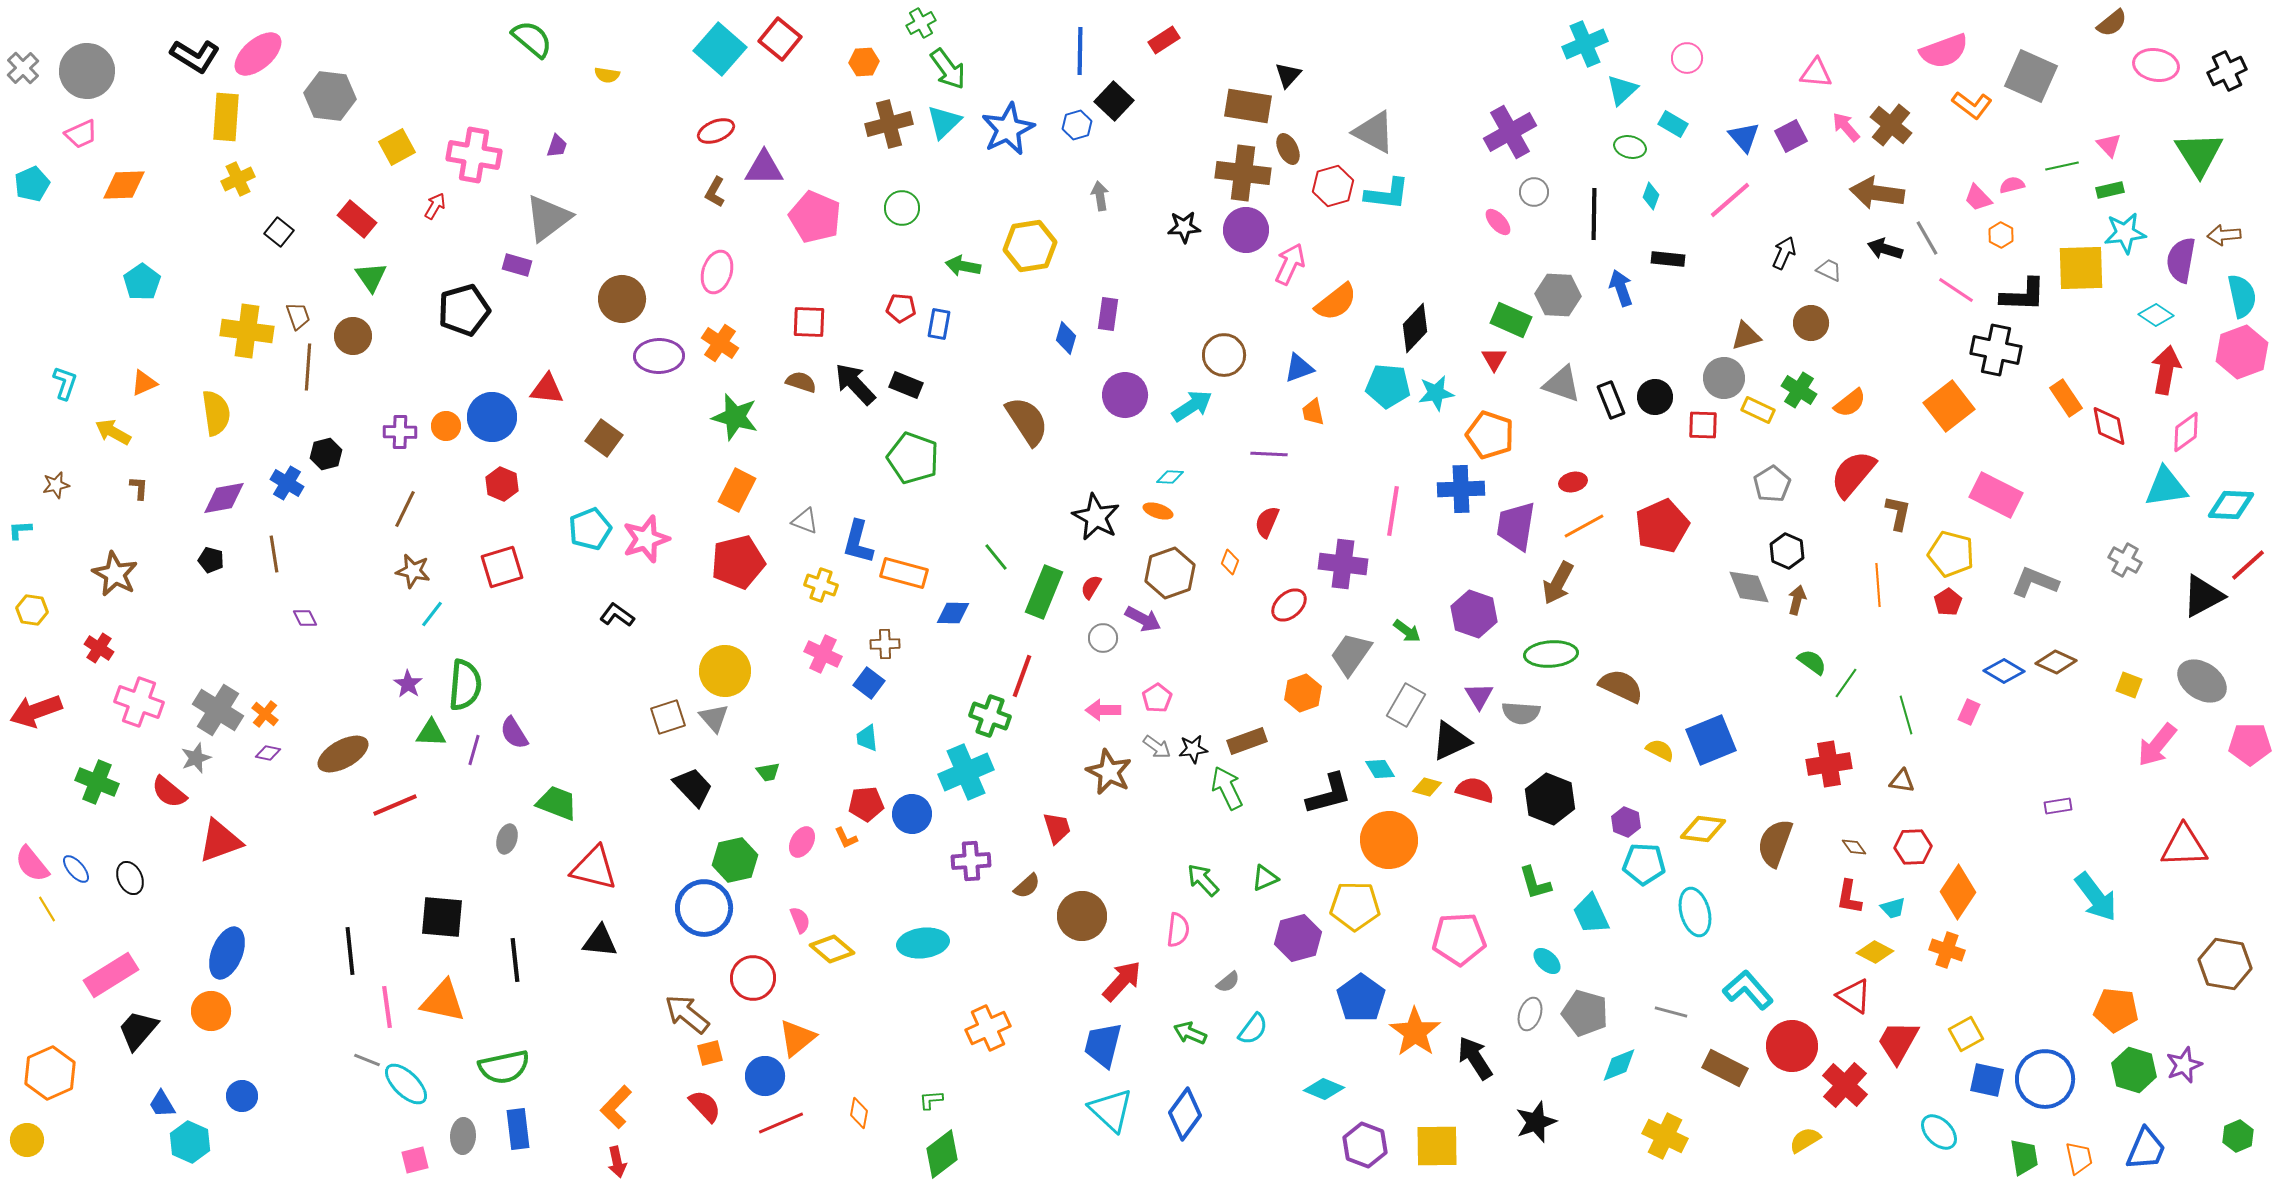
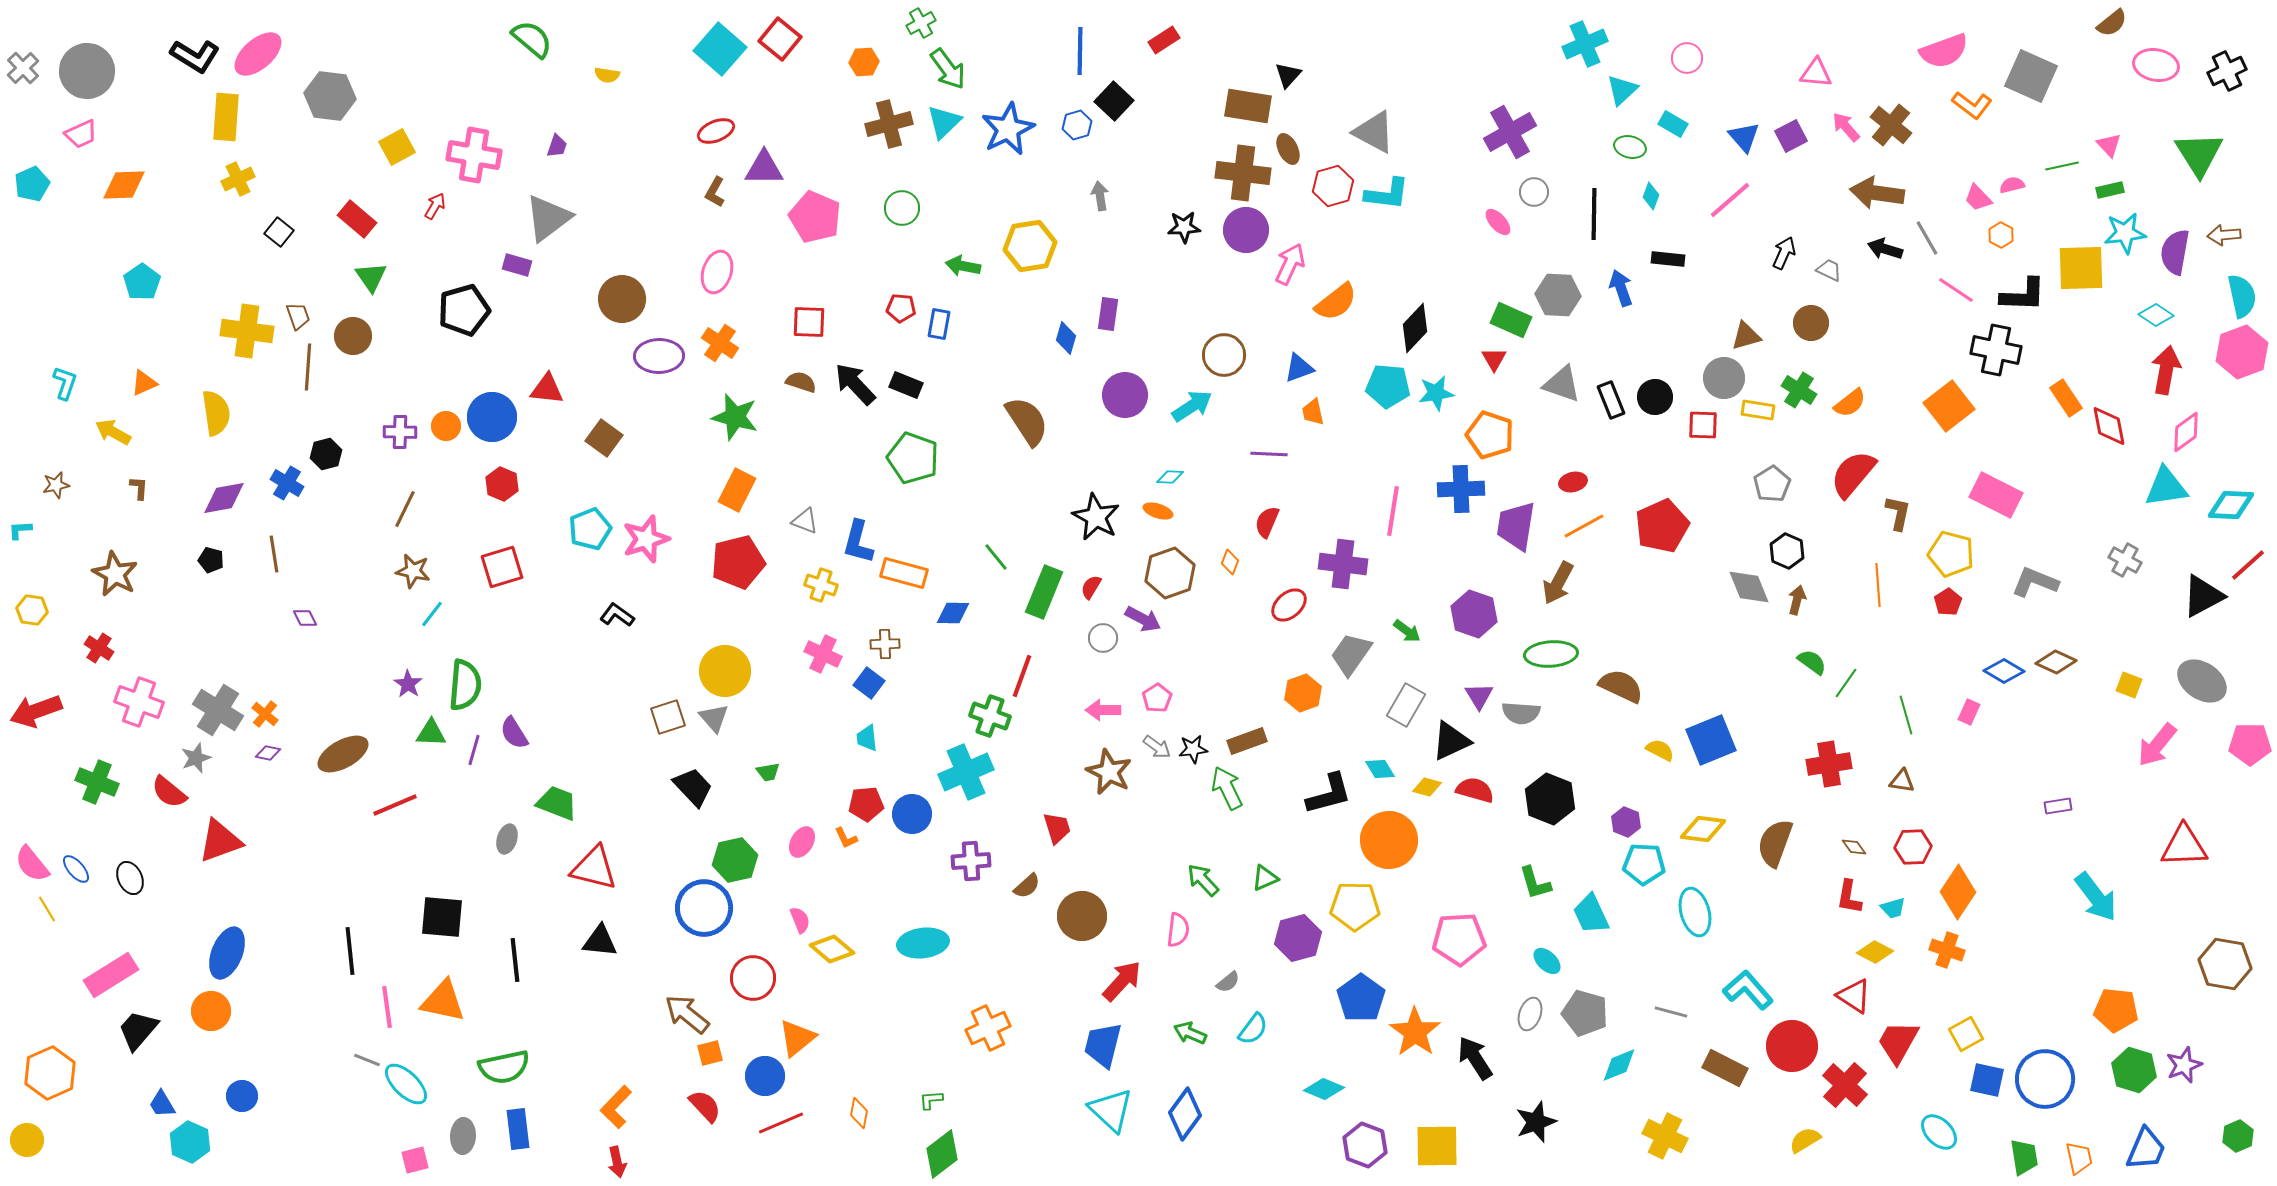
purple semicircle at (2181, 260): moved 6 px left, 8 px up
yellow rectangle at (1758, 410): rotated 16 degrees counterclockwise
